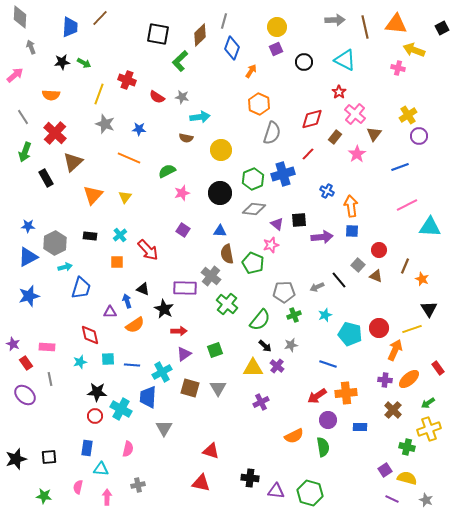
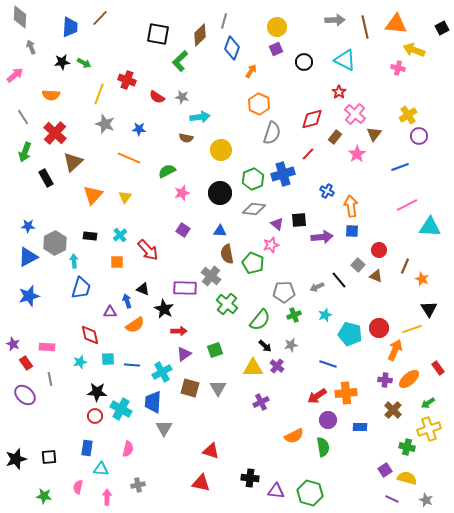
cyan arrow at (65, 267): moved 9 px right, 6 px up; rotated 80 degrees counterclockwise
blue trapezoid at (148, 397): moved 5 px right, 5 px down
